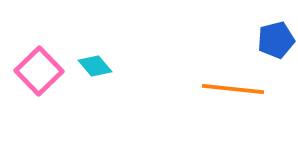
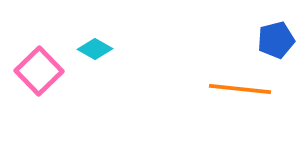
cyan diamond: moved 17 px up; rotated 20 degrees counterclockwise
orange line: moved 7 px right
